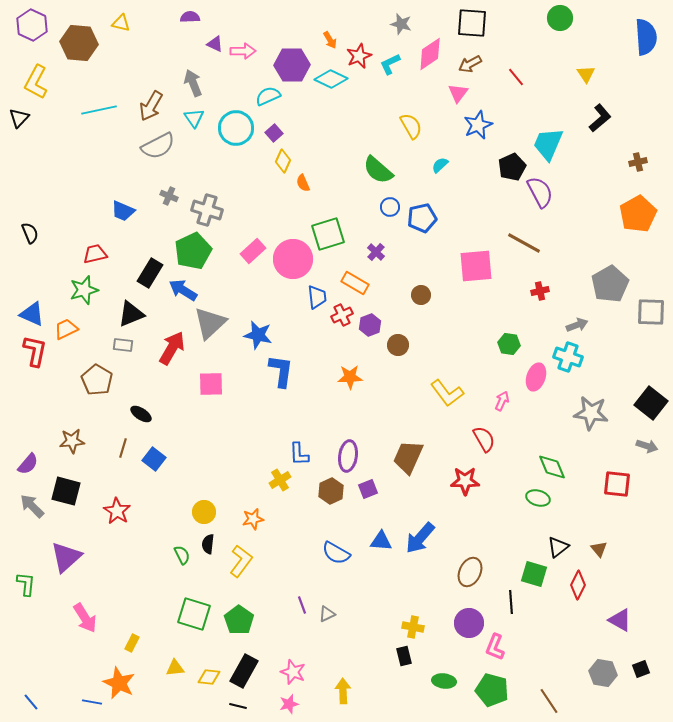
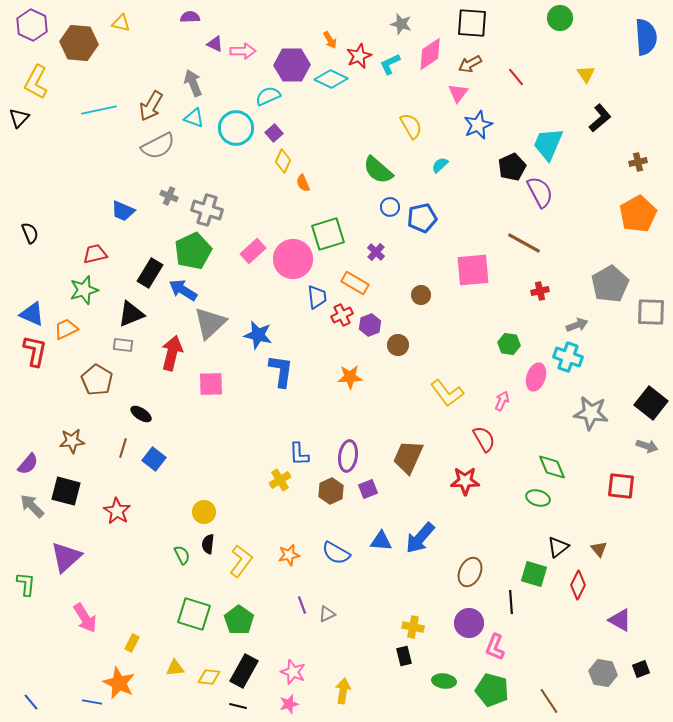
cyan triangle at (194, 118): rotated 35 degrees counterclockwise
pink square at (476, 266): moved 3 px left, 4 px down
red arrow at (172, 348): moved 5 px down; rotated 16 degrees counterclockwise
red square at (617, 484): moved 4 px right, 2 px down
orange star at (253, 519): moved 36 px right, 36 px down
yellow arrow at (343, 691): rotated 10 degrees clockwise
